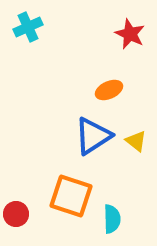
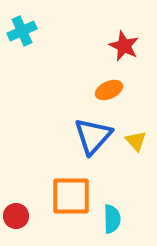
cyan cross: moved 6 px left, 4 px down
red star: moved 6 px left, 12 px down
blue triangle: rotated 15 degrees counterclockwise
yellow triangle: rotated 10 degrees clockwise
orange square: rotated 18 degrees counterclockwise
red circle: moved 2 px down
